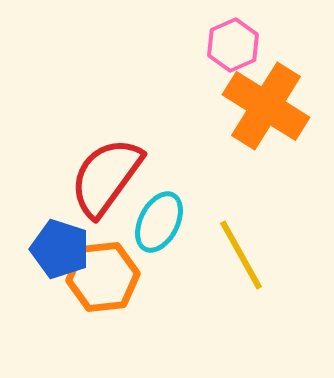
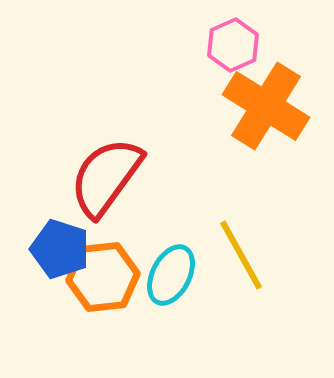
cyan ellipse: moved 12 px right, 53 px down
